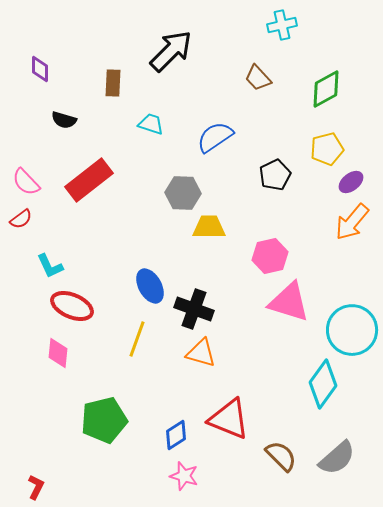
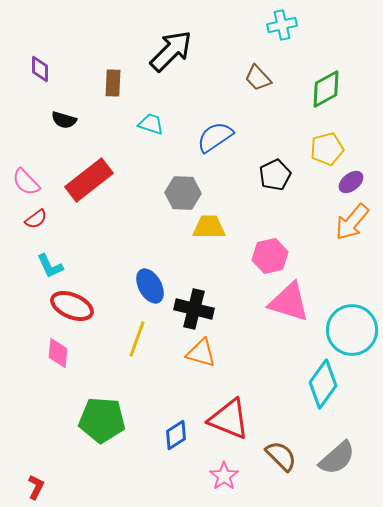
red semicircle: moved 15 px right
black cross: rotated 6 degrees counterclockwise
green pentagon: moved 2 px left; rotated 18 degrees clockwise
pink star: moved 40 px right; rotated 20 degrees clockwise
